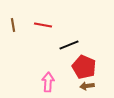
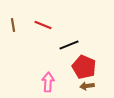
red line: rotated 12 degrees clockwise
